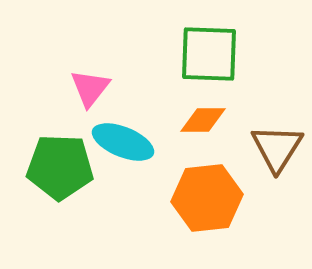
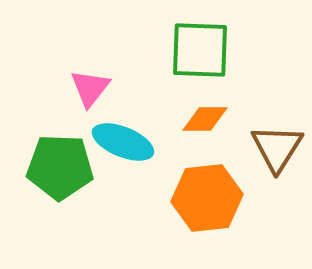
green square: moved 9 px left, 4 px up
orange diamond: moved 2 px right, 1 px up
